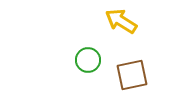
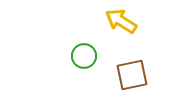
green circle: moved 4 px left, 4 px up
